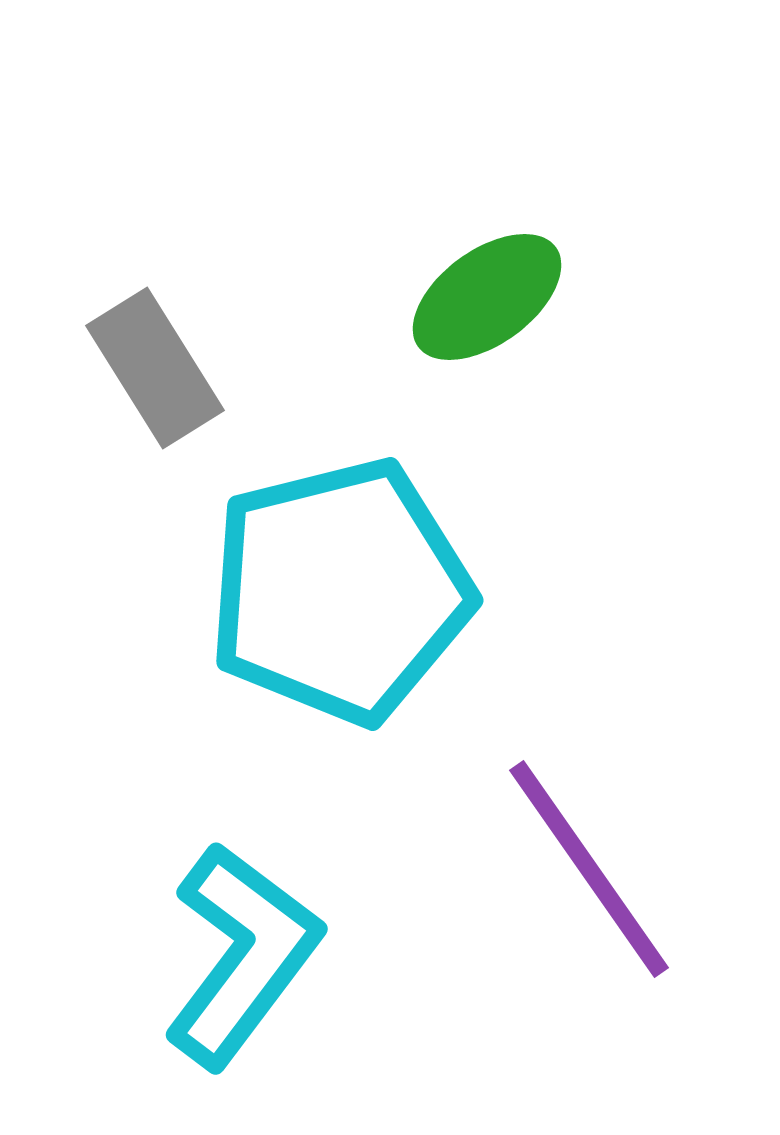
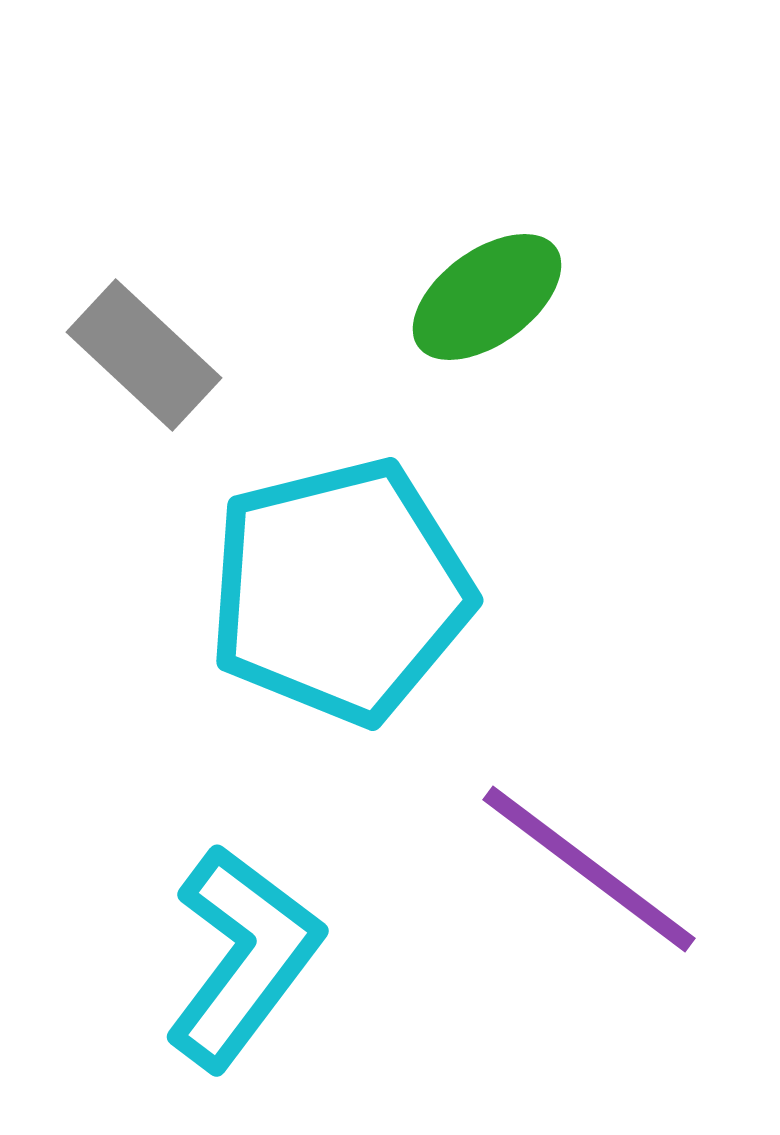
gray rectangle: moved 11 px left, 13 px up; rotated 15 degrees counterclockwise
purple line: rotated 18 degrees counterclockwise
cyan L-shape: moved 1 px right, 2 px down
